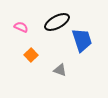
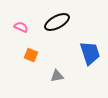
blue trapezoid: moved 8 px right, 13 px down
orange square: rotated 24 degrees counterclockwise
gray triangle: moved 3 px left, 6 px down; rotated 32 degrees counterclockwise
